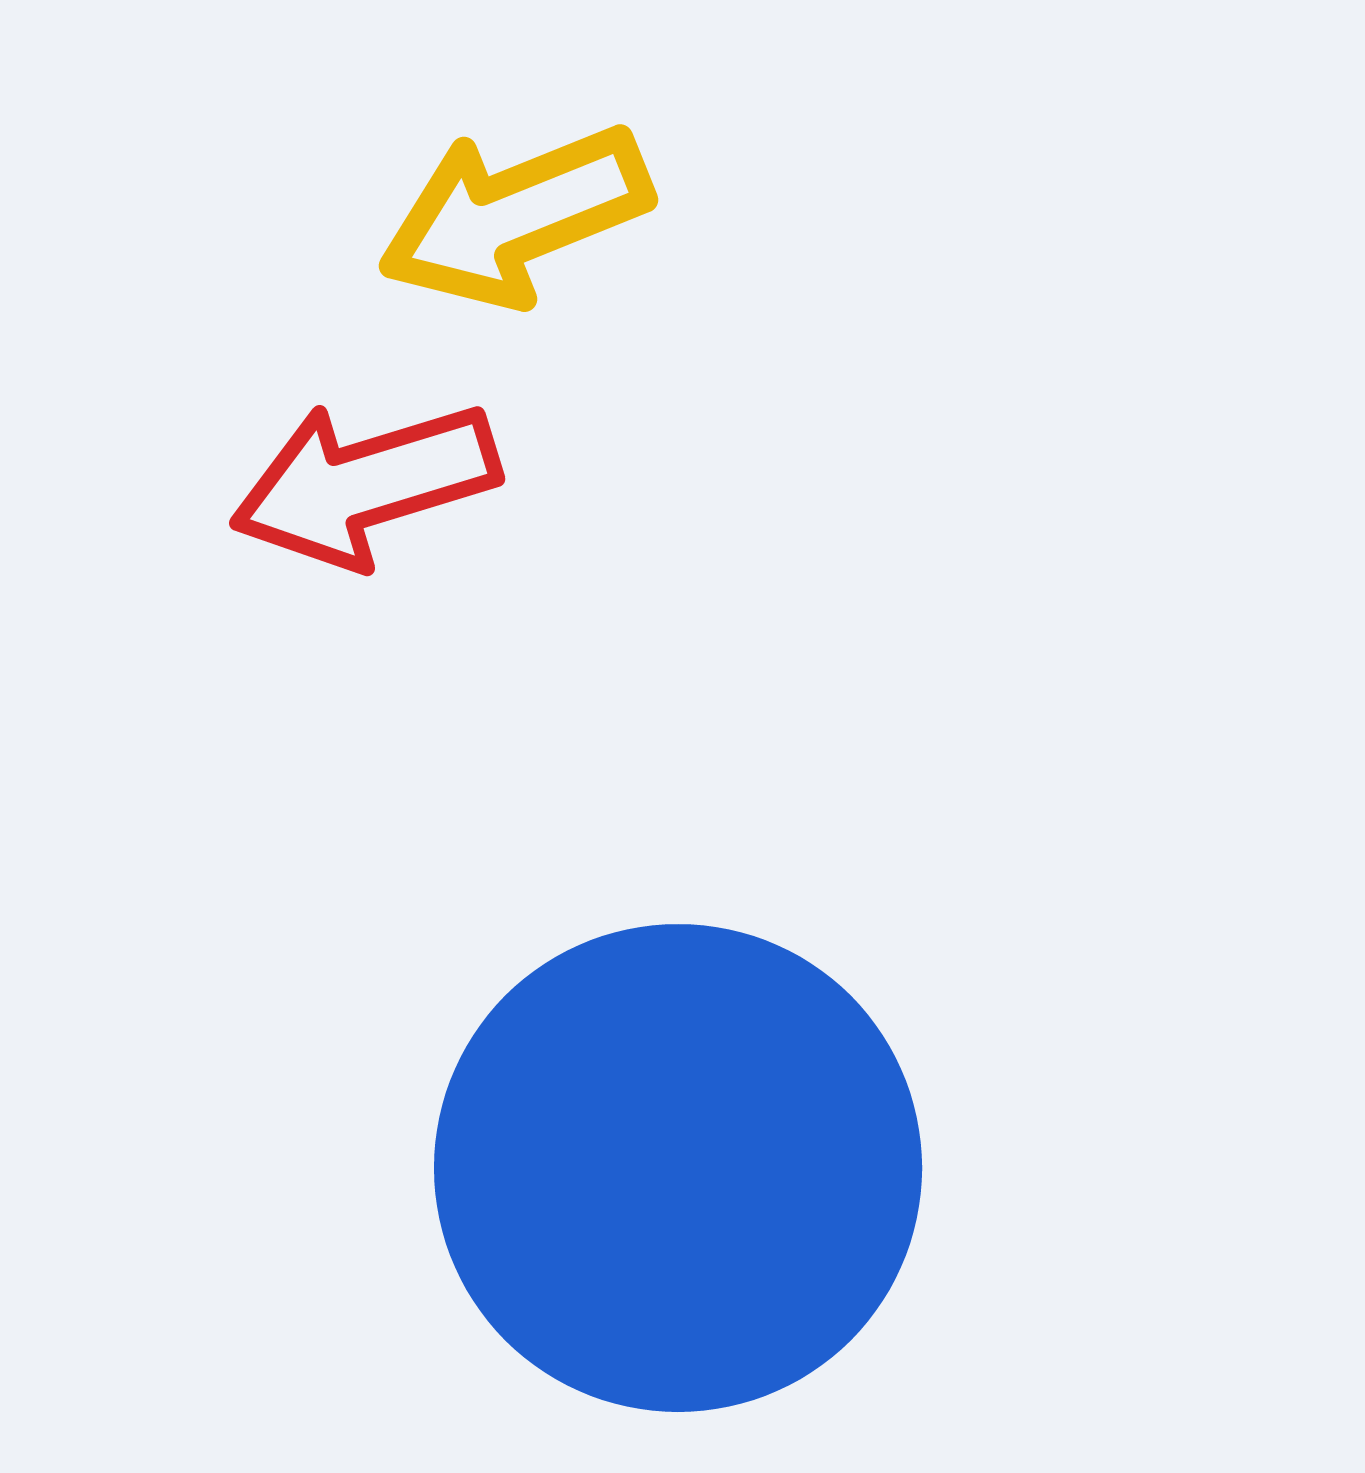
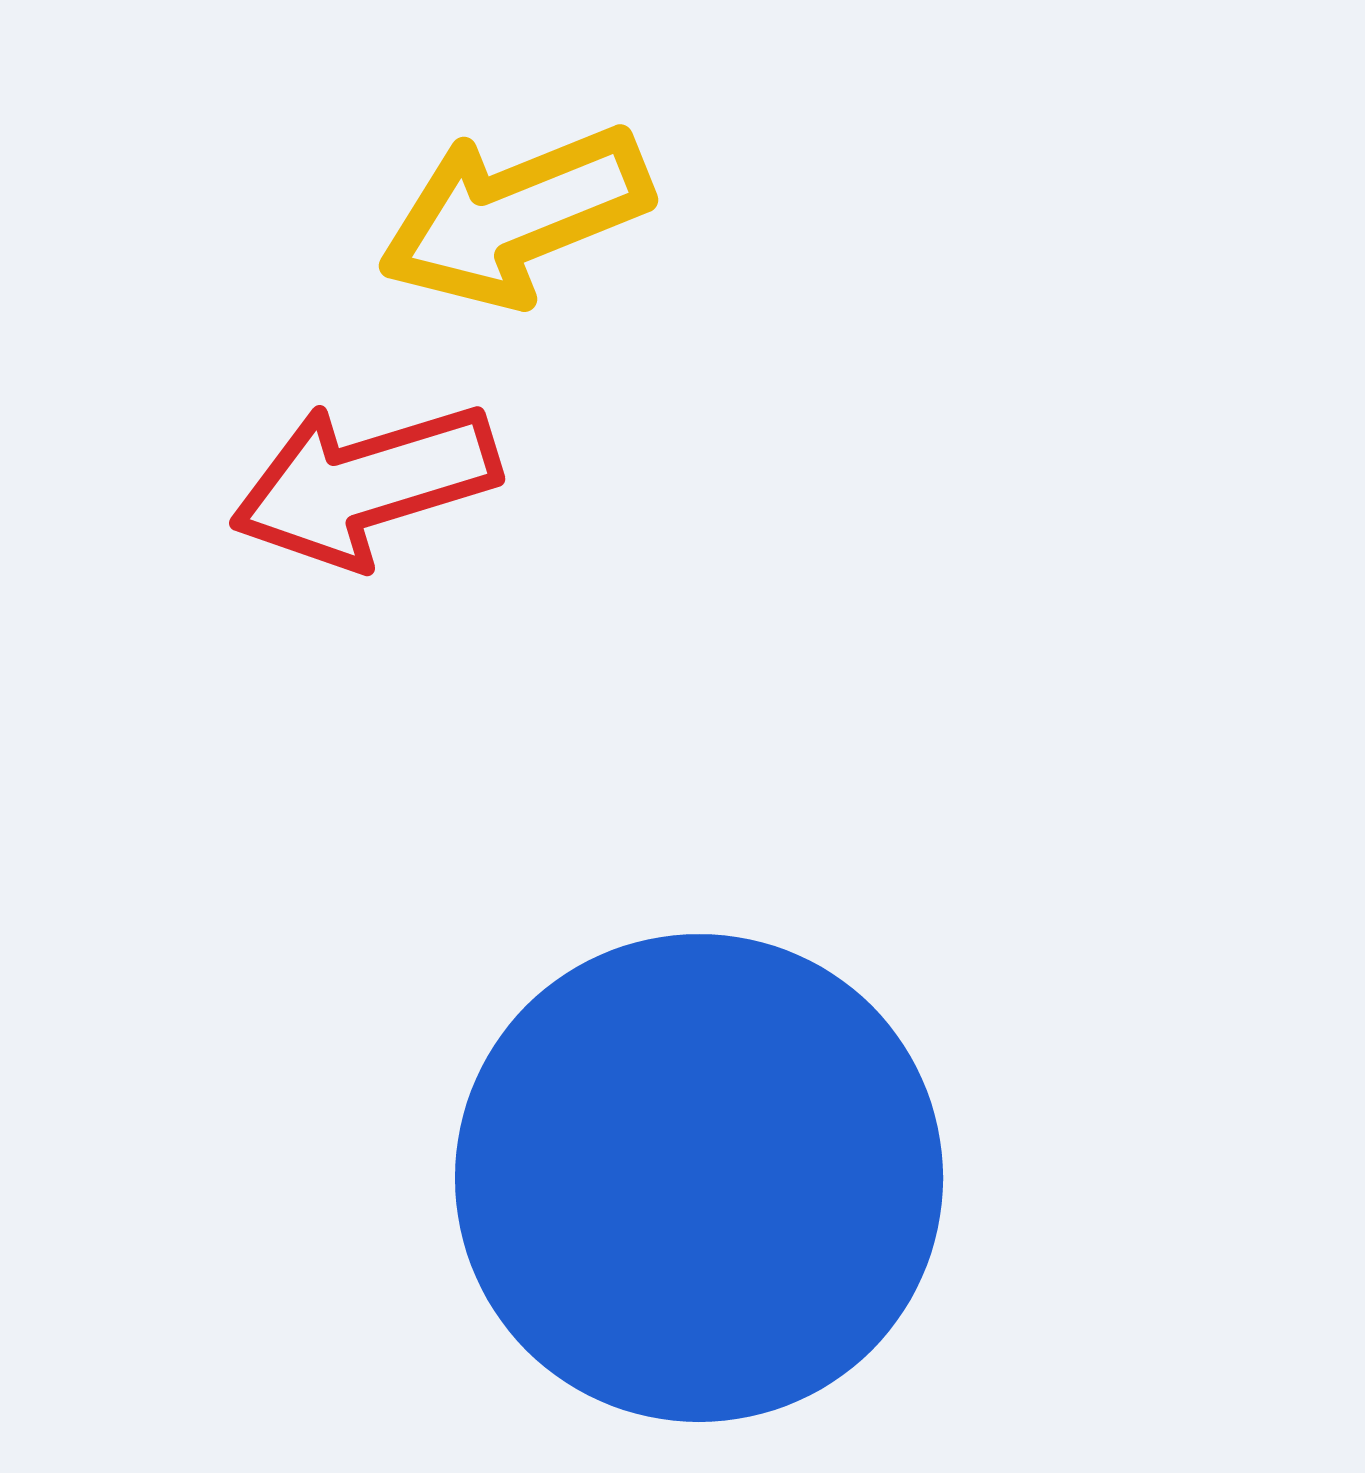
blue circle: moved 21 px right, 10 px down
